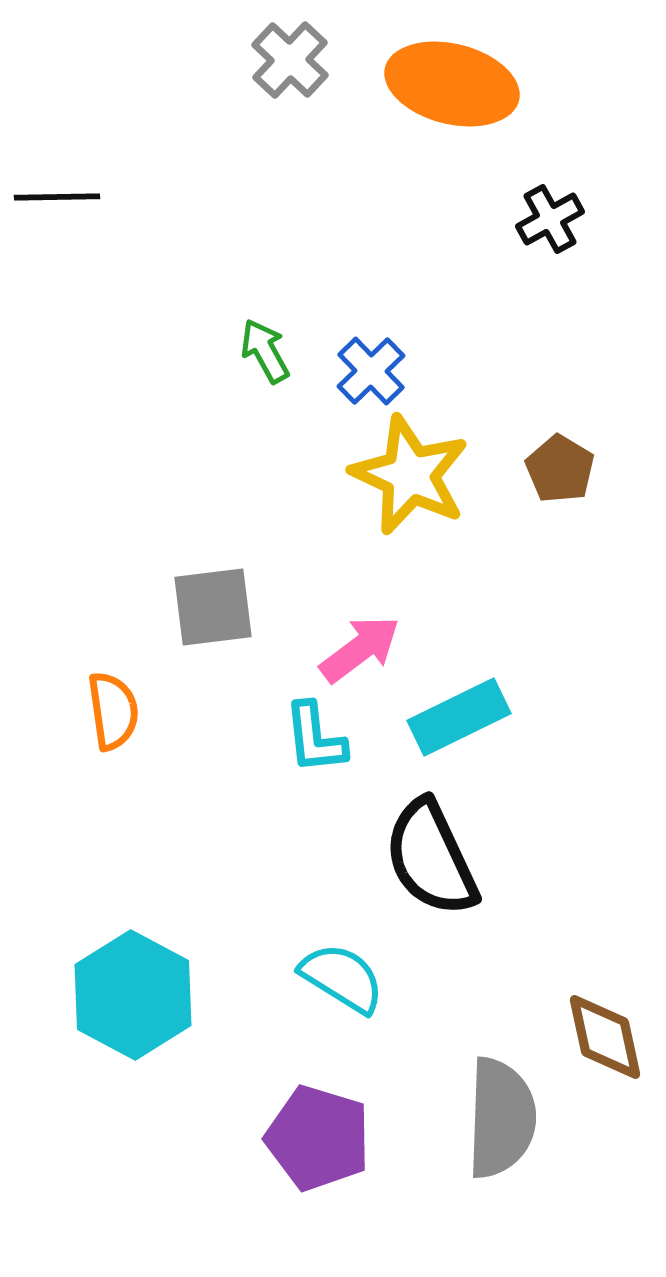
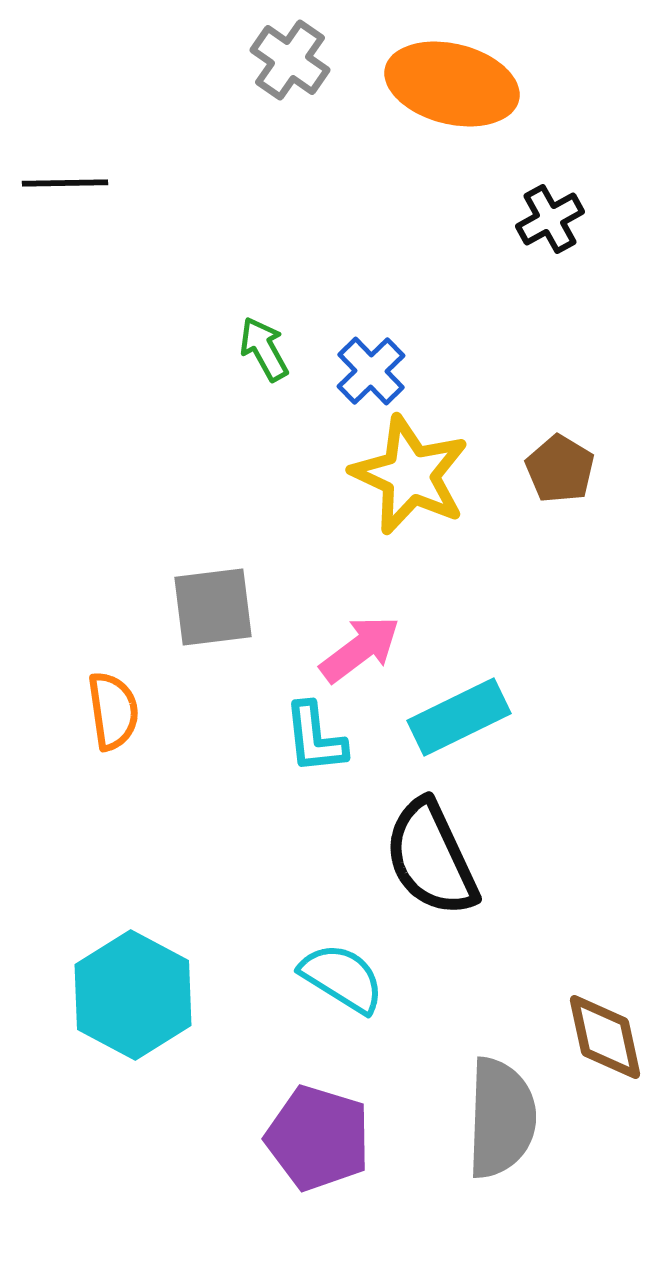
gray cross: rotated 8 degrees counterclockwise
black line: moved 8 px right, 14 px up
green arrow: moved 1 px left, 2 px up
